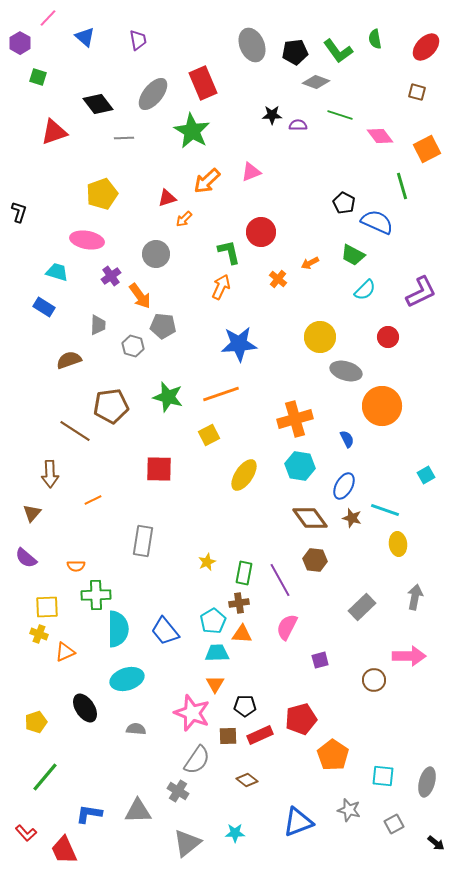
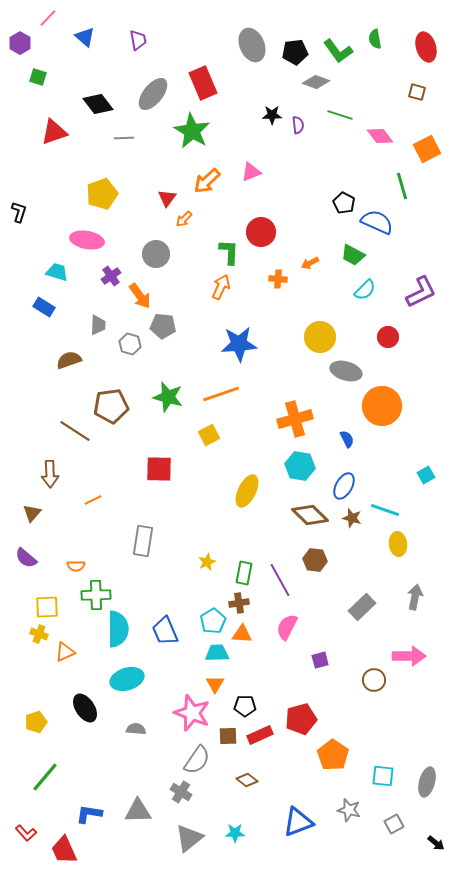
red ellipse at (426, 47): rotated 60 degrees counterclockwise
purple semicircle at (298, 125): rotated 84 degrees clockwise
red triangle at (167, 198): rotated 36 degrees counterclockwise
green L-shape at (229, 252): rotated 16 degrees clockwise
orange cross at (278, 279): rotated 36 degrees counterclockwise
gray hexagon at (133, 346): moved 3 px left, 2 px up
yellow ellipse at (244, 475): moved 3 px right, 16 px down; rotated 8 degrees counterclockwise
brown diamond at (310, 518): moved 3 px up; rotated 9 degrees counterclockwise
blue trapezoid at (165, 631): rotated 16 degrees clockwise
gray cross at (178, 791): moved 3 px right, 1 px down
gray triangle at (187, 843): moved 2 px right, 5 px up
